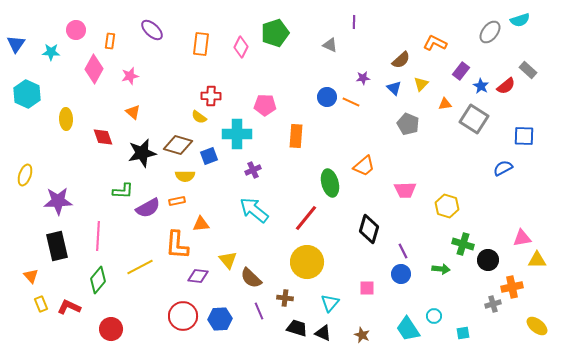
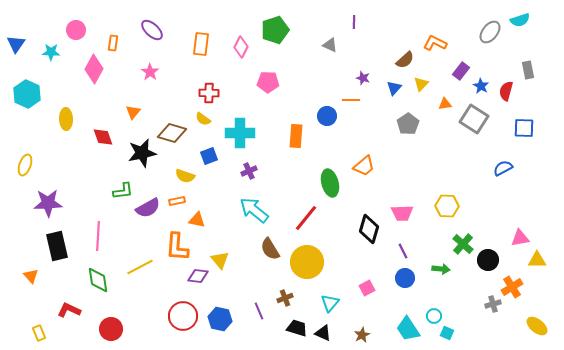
green pentagon at (275, 33): moved 3 px up
orange rectangle at (110, 41): moved 3 px right, 2 px down
brown semicircle at (401, 60): moved 4 px right
gray rectangle at (528, 70): rotated 36 degrees clockwise
pink star at (130, 76): moved 20 px right, 4 px up; rotated 24 degrees counterclockwise
purple star at (363, 78): rotated 24 degrees clockwise
red semicircle at (506, 86): moved 5 px down; rotated 144 degrees clockwise
blue triangle at (394, 88): rotated 28 degrees clockwise
red cross at (211, 96): moved 2 px left, 3 px up
blue circle at (327, 97): moved 19 px down
orange line at (351, 102): moved 2 px up; rotated 24 degrees counterclockwise
pink pentagon at (265, 105): moved 3 px right, 23 px up
orange triangle at (133, 112): rotated 28 degrees clockwise
yellow semicircle at (199, 117): moved 4 px right, 2 px down
gray pentagon at (408, 124): rotated 15 degrees clockwise
cyan cross at (237, 134): moved 3 px right, 1 px up
blue square at (524, 136): moved 8 px up
brown diamond at (178, 145): moved 6 px left, 12 px up
purple cross at (253, 170): moved 4 px left, 1 px down
yellow ellipse at (25, 175): moved 10 px up
yellow semicircle at (185, 176): rotated 18 degrees clockwise
pink trapezoid at (405, 190): moved 3 px left, 23 px down
green L-shape at (123, 191): rotated 10 degrees counterclockwise
purple star at (58, 201): moved 10 px left, 2 px down
yellow hexagon at (447, 206): rotated 15 degrees counterclockwise
orange triangle at (201, 224): moved 4 px left, 4 px up; rotated 18 degrees clockwise
pink triangle at (522, 238): moved 2 px left
green cross at (463, 244): rotated 25 degrees clockwise
orange L-shape at (177, 245): moved 2 px down
yellow triangle at (228, 260): moved 8 px left
blue circle at (401, 274): moved 4 px right, 4 px down
brown semicircle at (251, 278): moved 19 px right, 29 px up; rotated 15 degrees clockwise
green diamond at (98, 280): rotated 48 degrees counterclockwise
orange cross at (512, 287): rotated 20 degrees counterclockwise
pink square at (367, 288): rotated 28 degrees counterclockwise
brown cross at (285, 298): rotated 28 degrees counterclockwise
yellow rectangle at (41, 304): moved 2 px left, 29 px down
red L-shape at (69, 307): moved 3 px down
blue hexagon at (220, 319): rotated 15 degrees clockwise
cyan square at (463, 333): moved 16 px left; rotated 32 degrees clockwise
brown star at (362, 335): rotated 21 degrees clockwise
